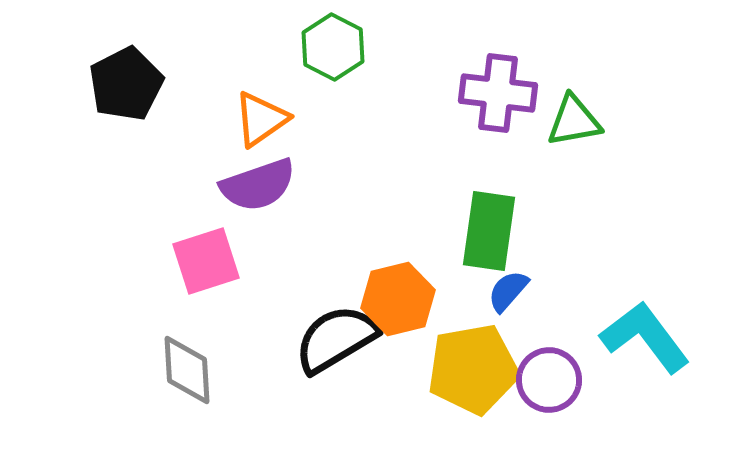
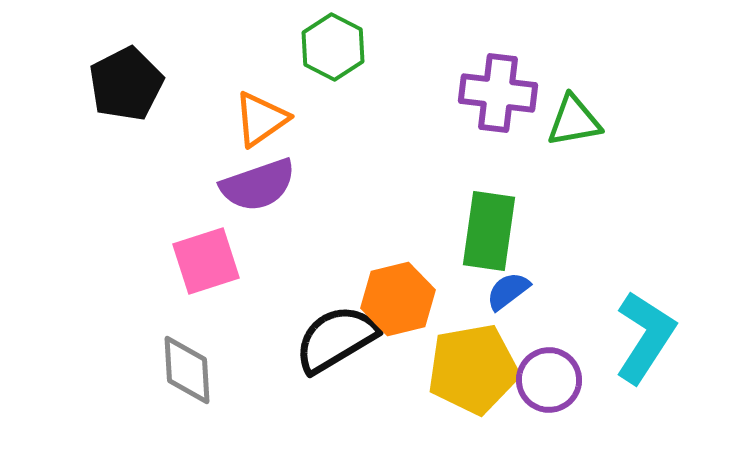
blue semicircle: rotated 12 degrees clockwise
cyan L-shape: rotated 70 degrees clockwise
